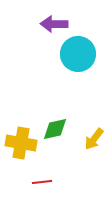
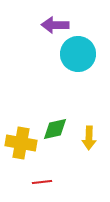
purple arrow: moved 1 px right, 1 px down
yellow arrow: moved 5 px left, 1 px up; rotated 35 degrees counterclockwise
